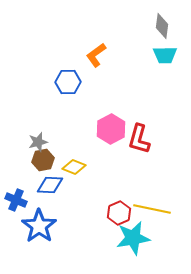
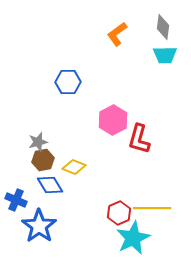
gray diamond: moved 1 px right, 1 px down
orange L-shape: moved 21 px right, 21 px up
pink hexagon: moved 2 px right, 9 px up
blue diamond: rotated 56 degrees clockwise
yellow line: moved 1 px up; rotated 12 degrees counterclockwise
cyan star: rotated 16 degrees counterclockwise
